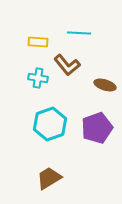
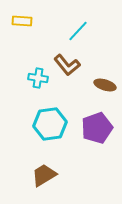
cyan line: moved 1 px left, 2 px up; rotated 50 degrees counterclockwise
yellow rectangle: moved 16 px left, 21 px up
cyan hexagon: rotated 12 degrees clockwise
brown trapezoid: moved 5 px left, 3 px up
